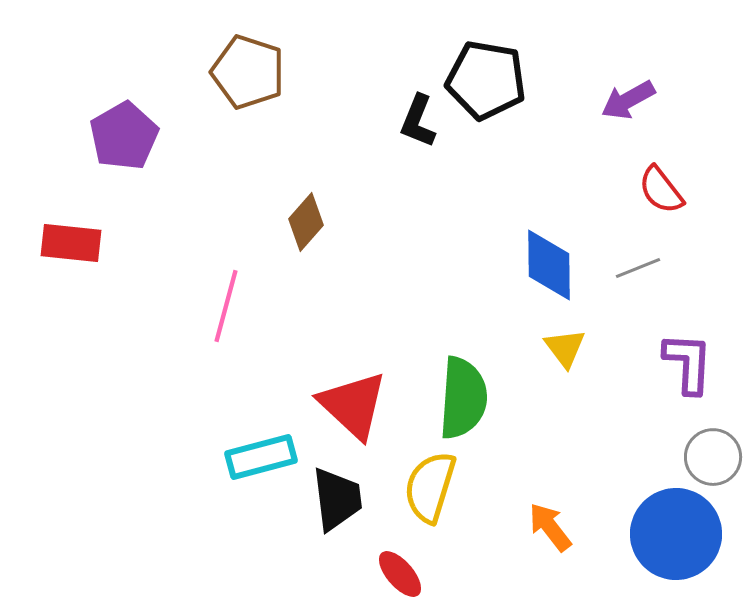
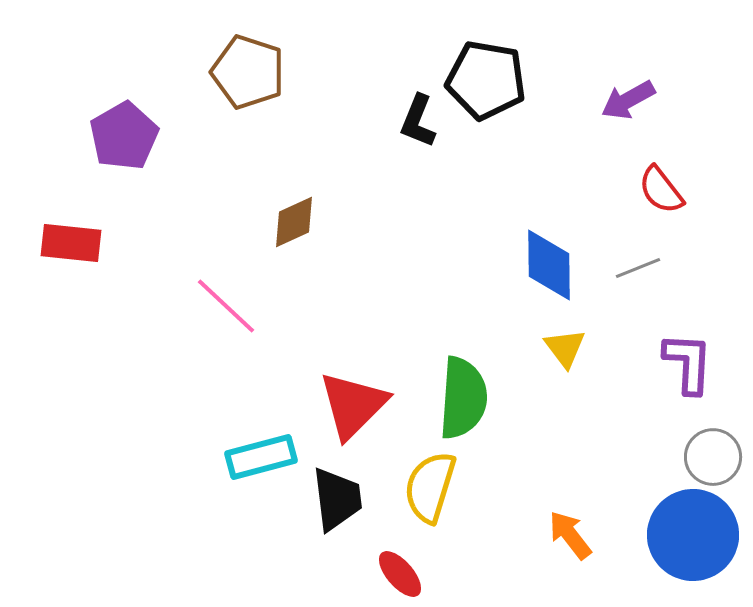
brown diamond: moved 12 px left; rotated 24 degrees clockwise
pink line: rotated 62 degrees counterclockwise
red triangle: rotated 32 degrees clockwise
orange arrow: moved 20 px right, 8 px down
blue circle: moved 17 px right, 1 px down
